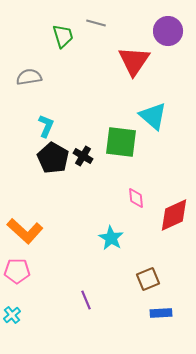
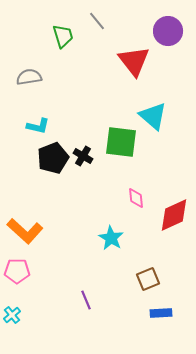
gray line: moved 1 px right, 2 px up; rotated 36 degrees clockwise
red triangle: rotated 12 degrees counterclockwise
cyan L-shape: moved 8 px left; rotated 80 degrees clockwise
black pentagon: rotated 20 degrees clockwise
